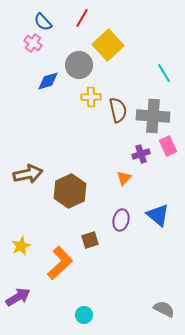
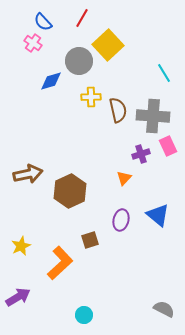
gray circle: moved 4 px up
blue diamond: moved 3 px right
